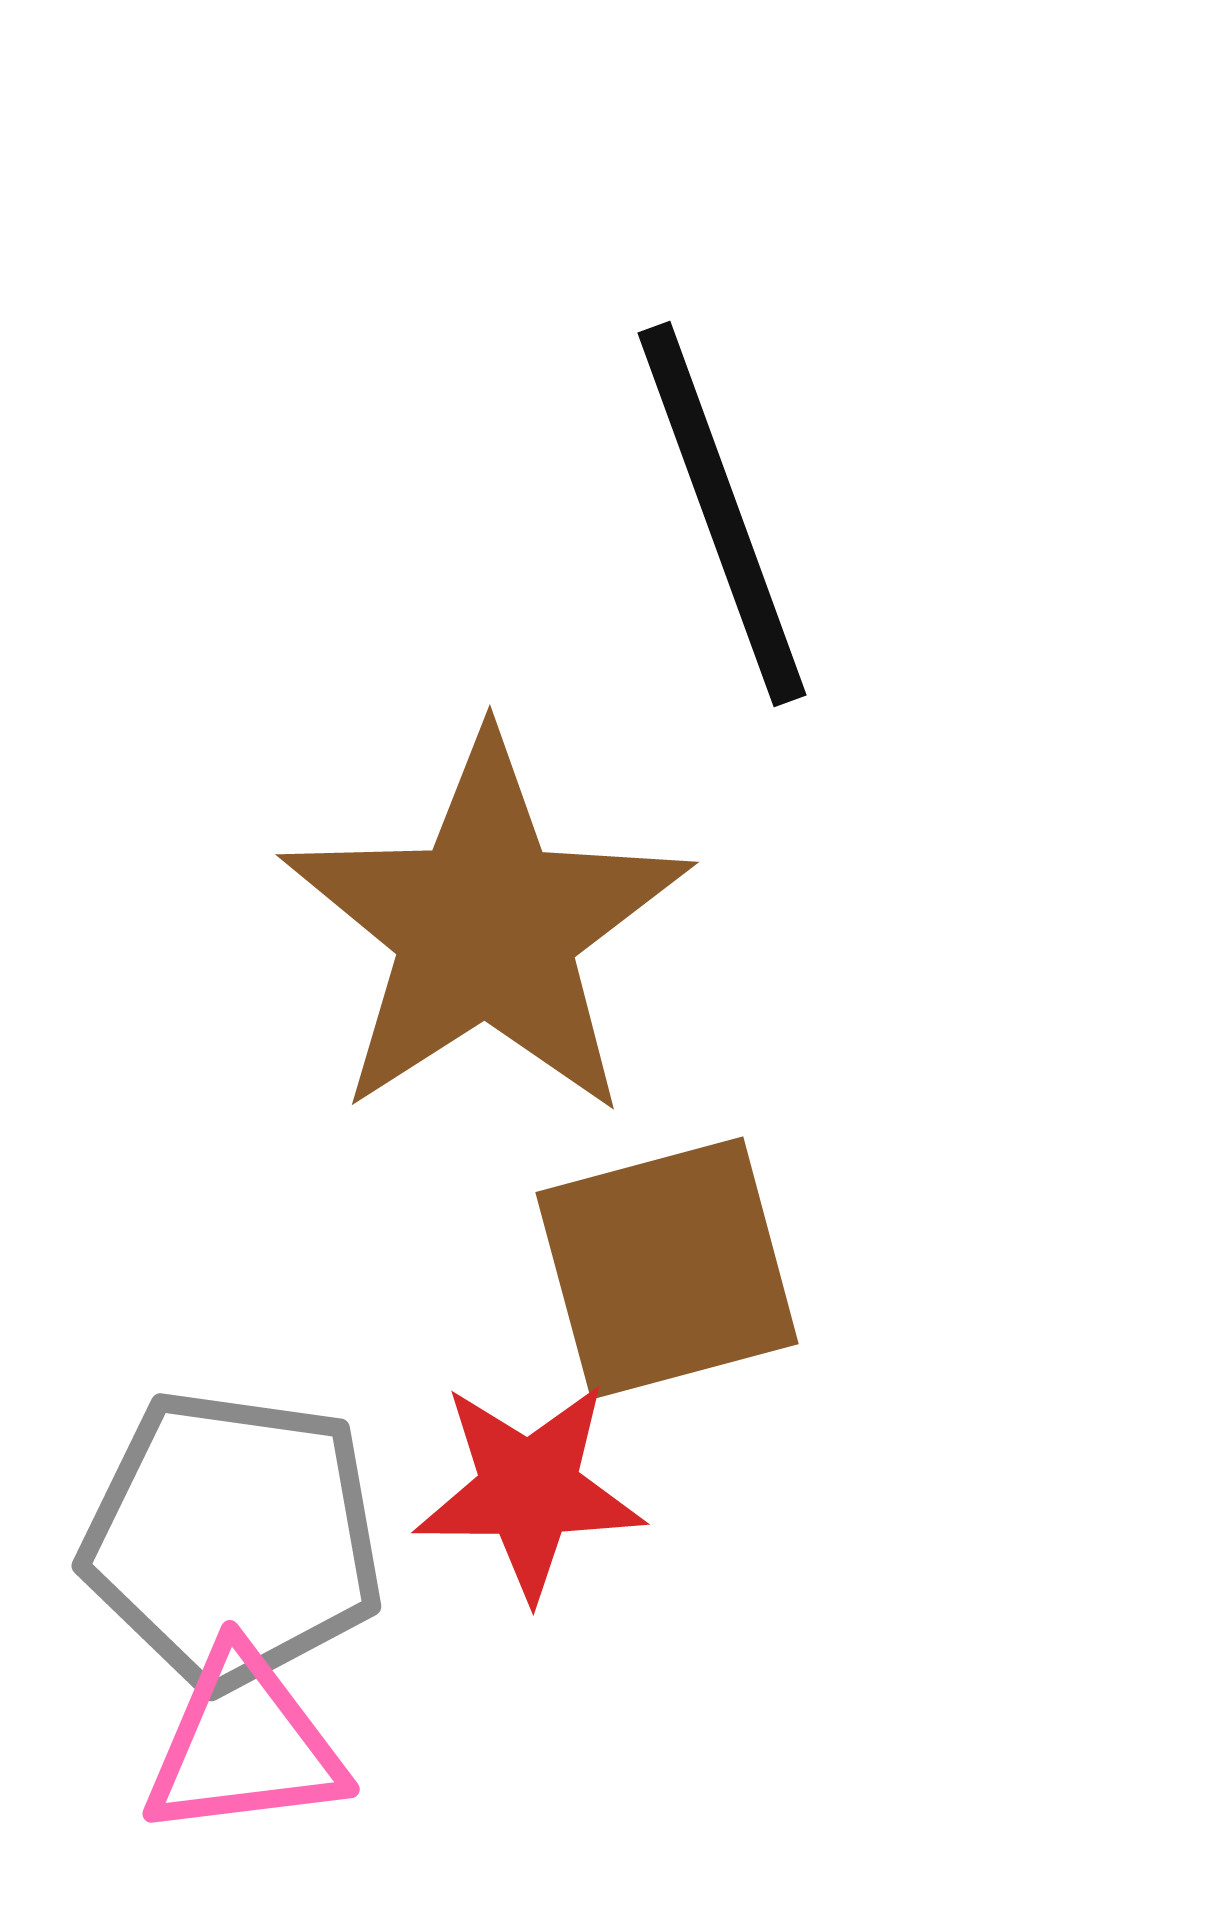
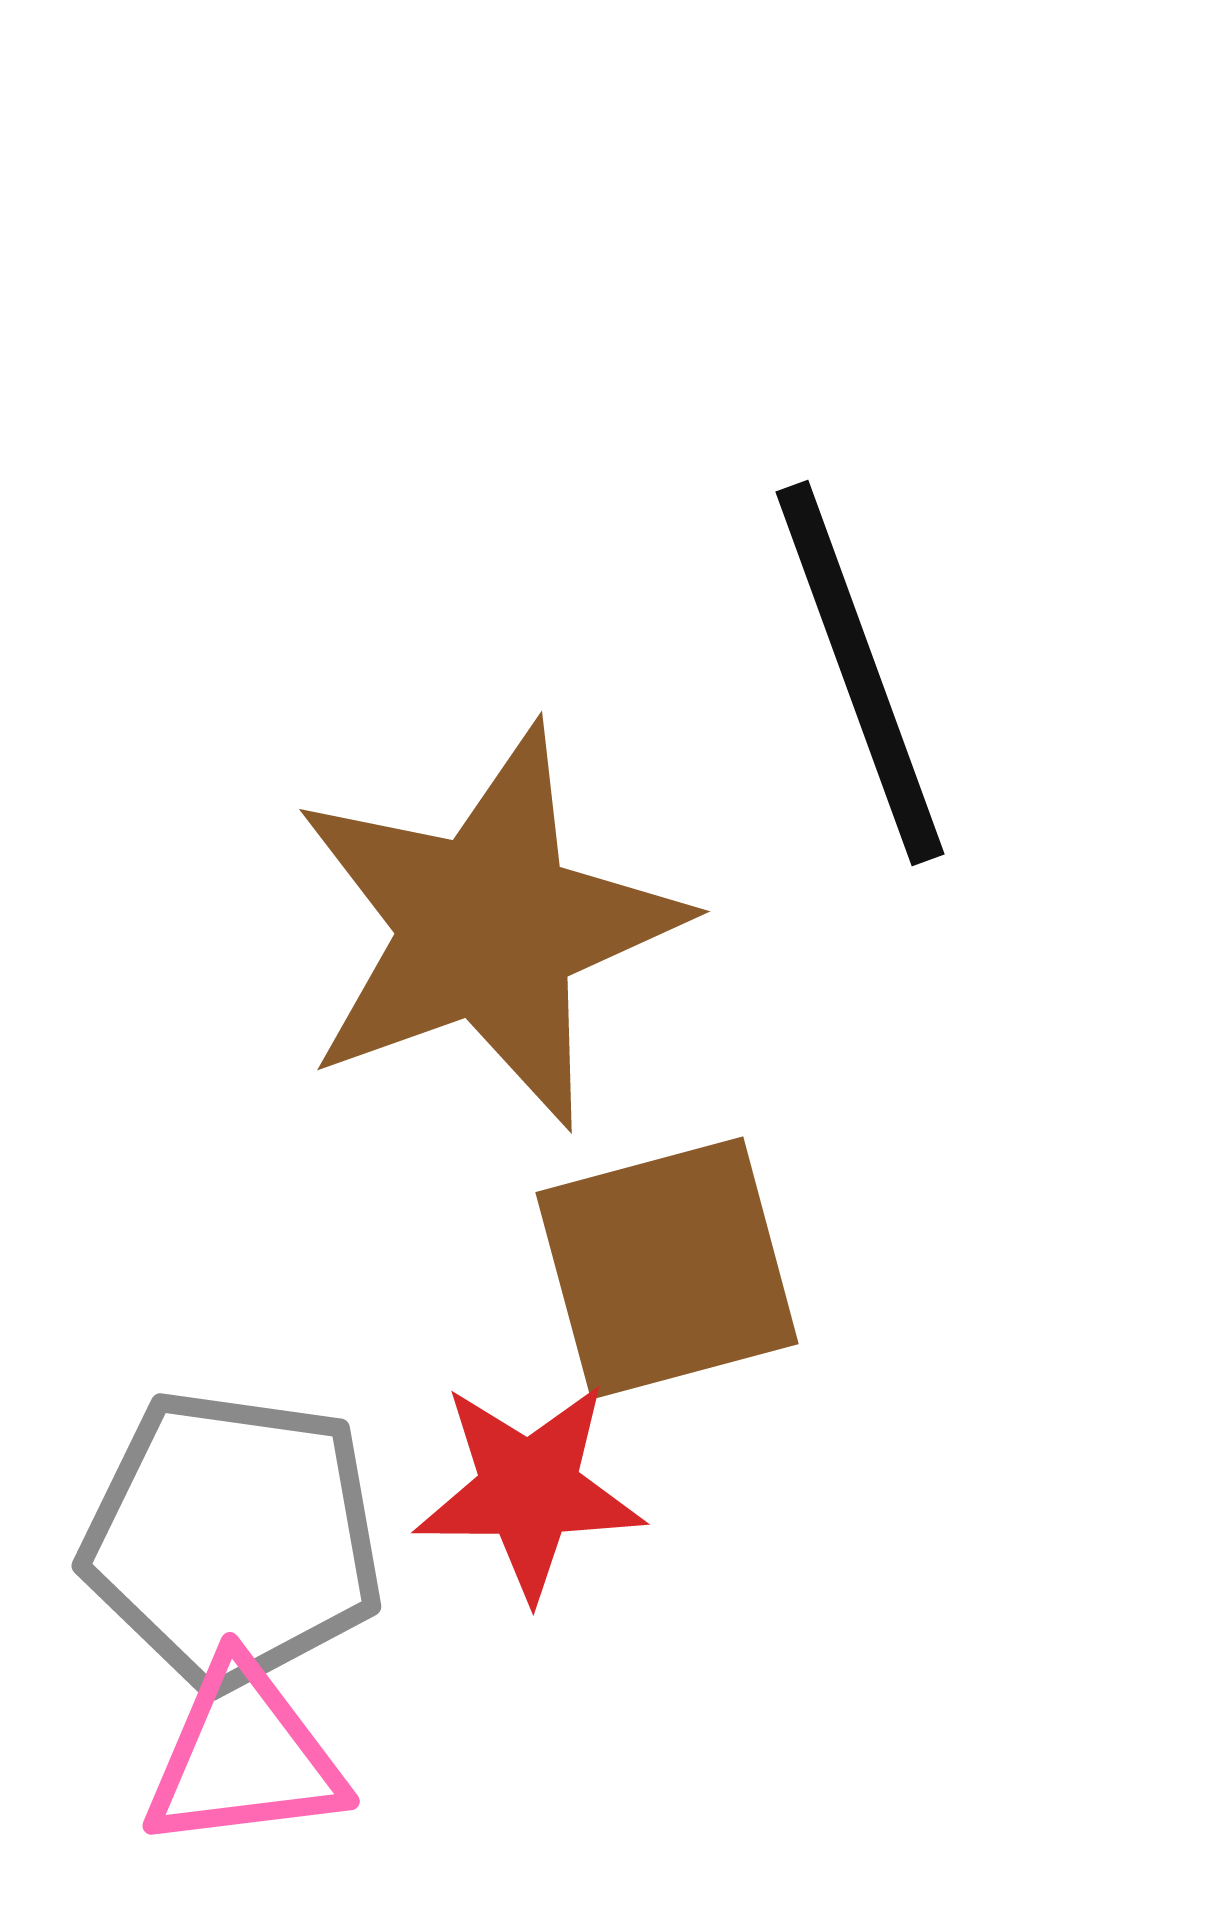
black line: moved 138 px right, 159 px down
brown star: moved 2 px right; rotated 13 degrees clockwise
pink triangle: moved 12 px down
